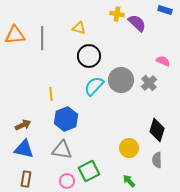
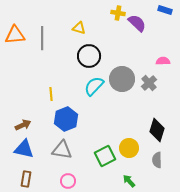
yellow cross: moved 1 px right, 1 px up
pink semicircle: rotated 24 degrees counterclockwise
gray circle: moved 1 px right, 1 px up
green square: moved 16 px right, 15 px up
pink circle: moved 1 px right
